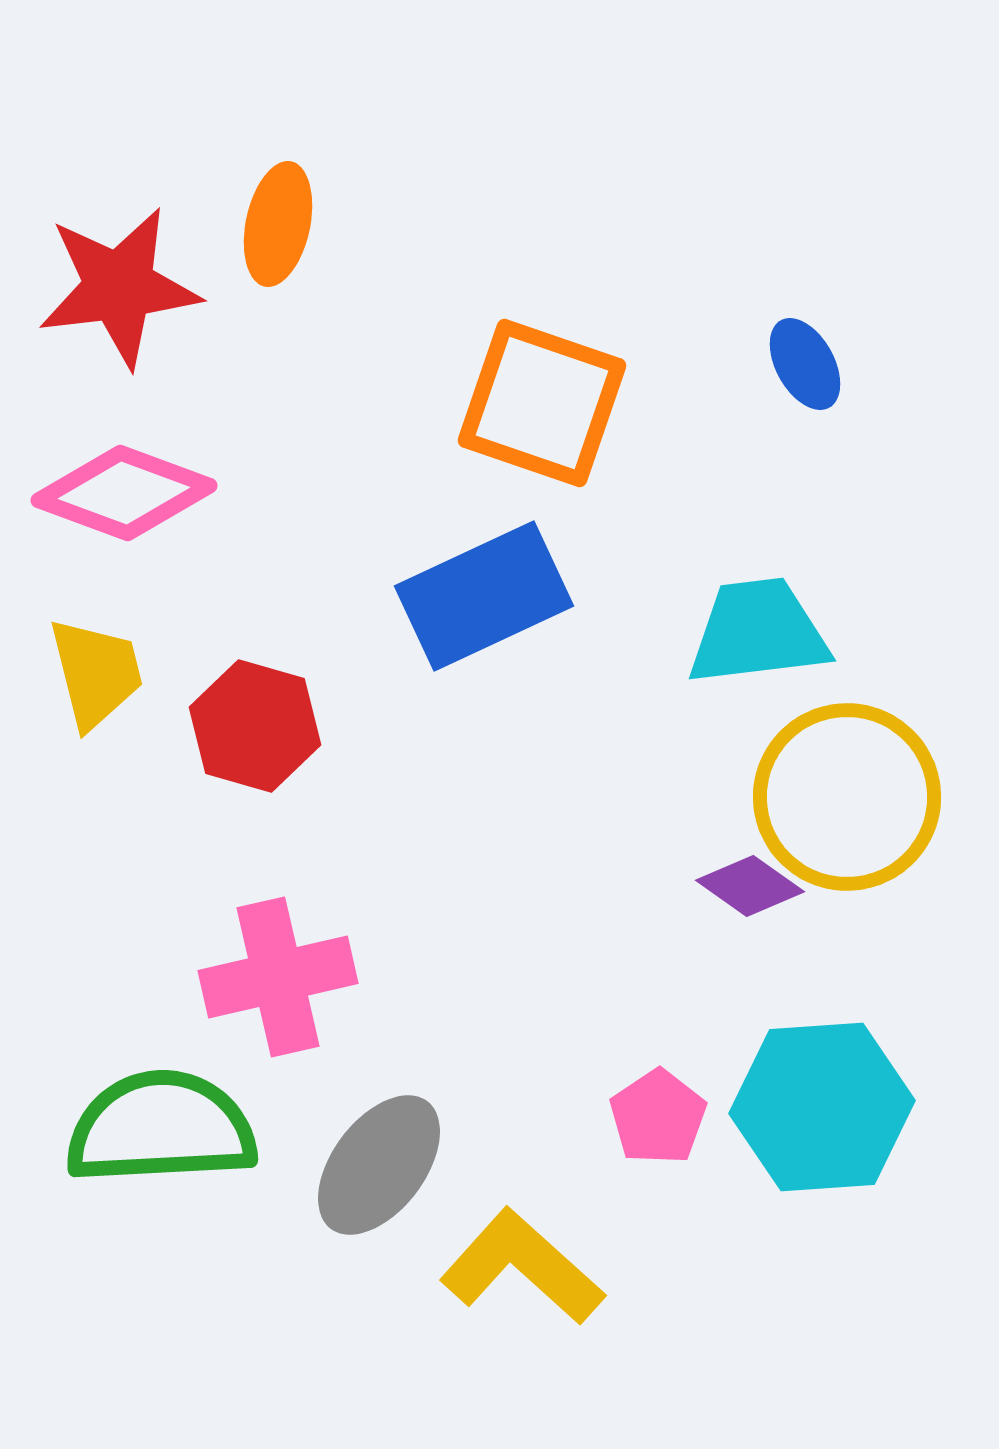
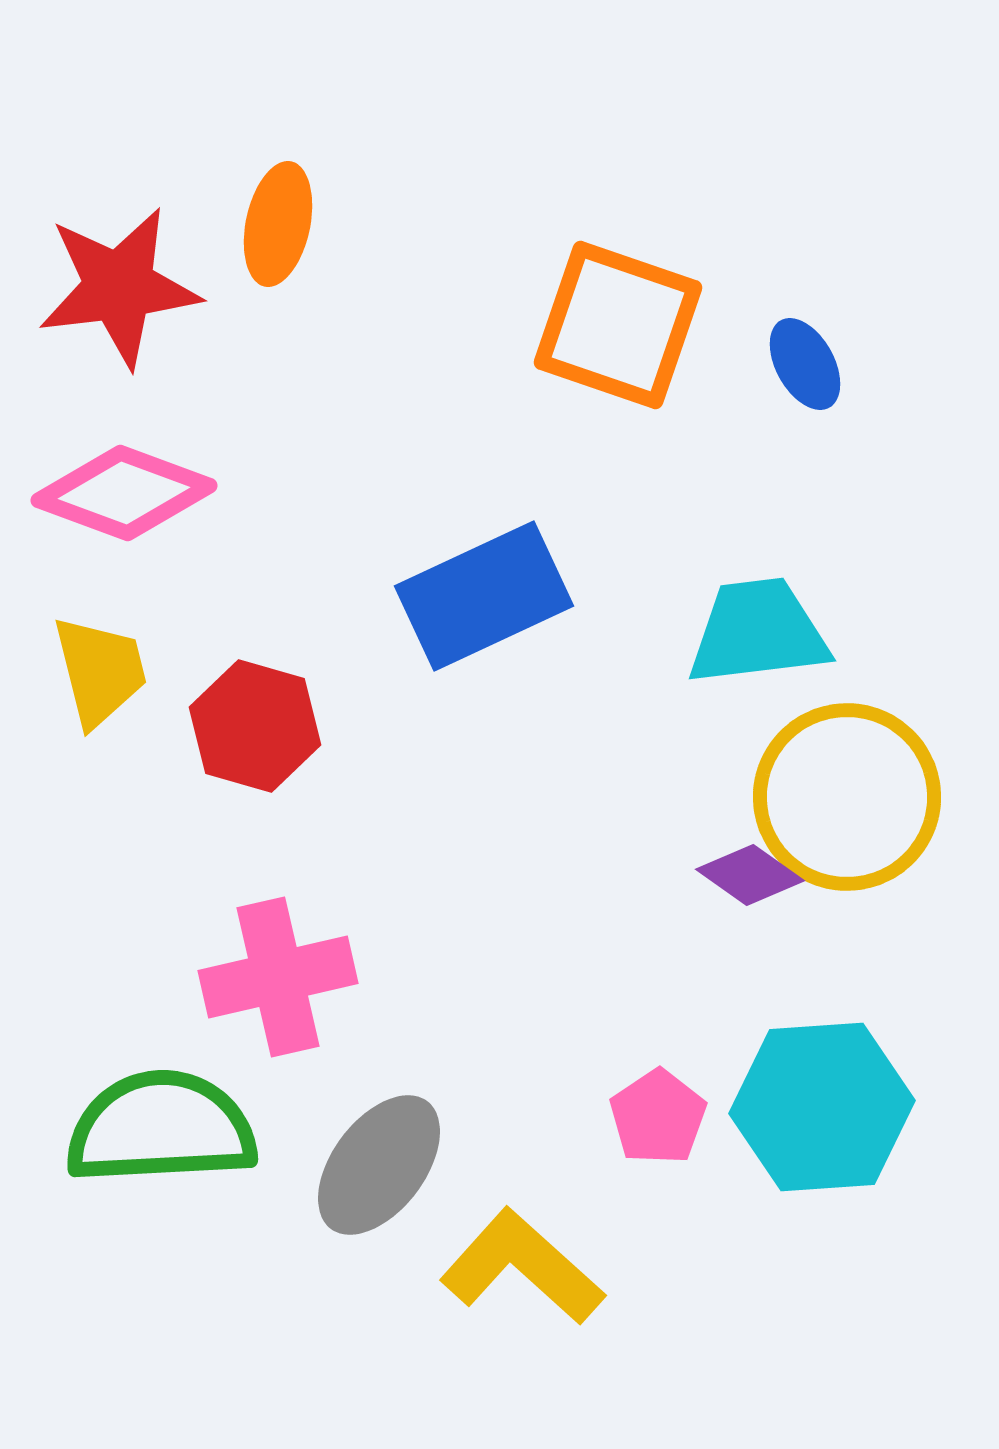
orange square: moved 76 px right, 78 px up
yellow trapezoid: moved 4 px right, 2 px up
purple diamond: moved 11 px up
